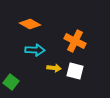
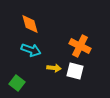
orange diamond: rotated 45 degrees clockwise
orange cross: moved 5 px right, 5 px down
cyan arrow: moved 4 px left; rotated 18 degrees clockwise
green square: moved 6 px right, 1 px down
